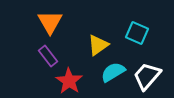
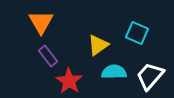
orange triangle: moved 9 px left
cyan semicircle: moved 1 px right; rotated 30 degrees clockwise
white trapezoid: moved 3 px right
